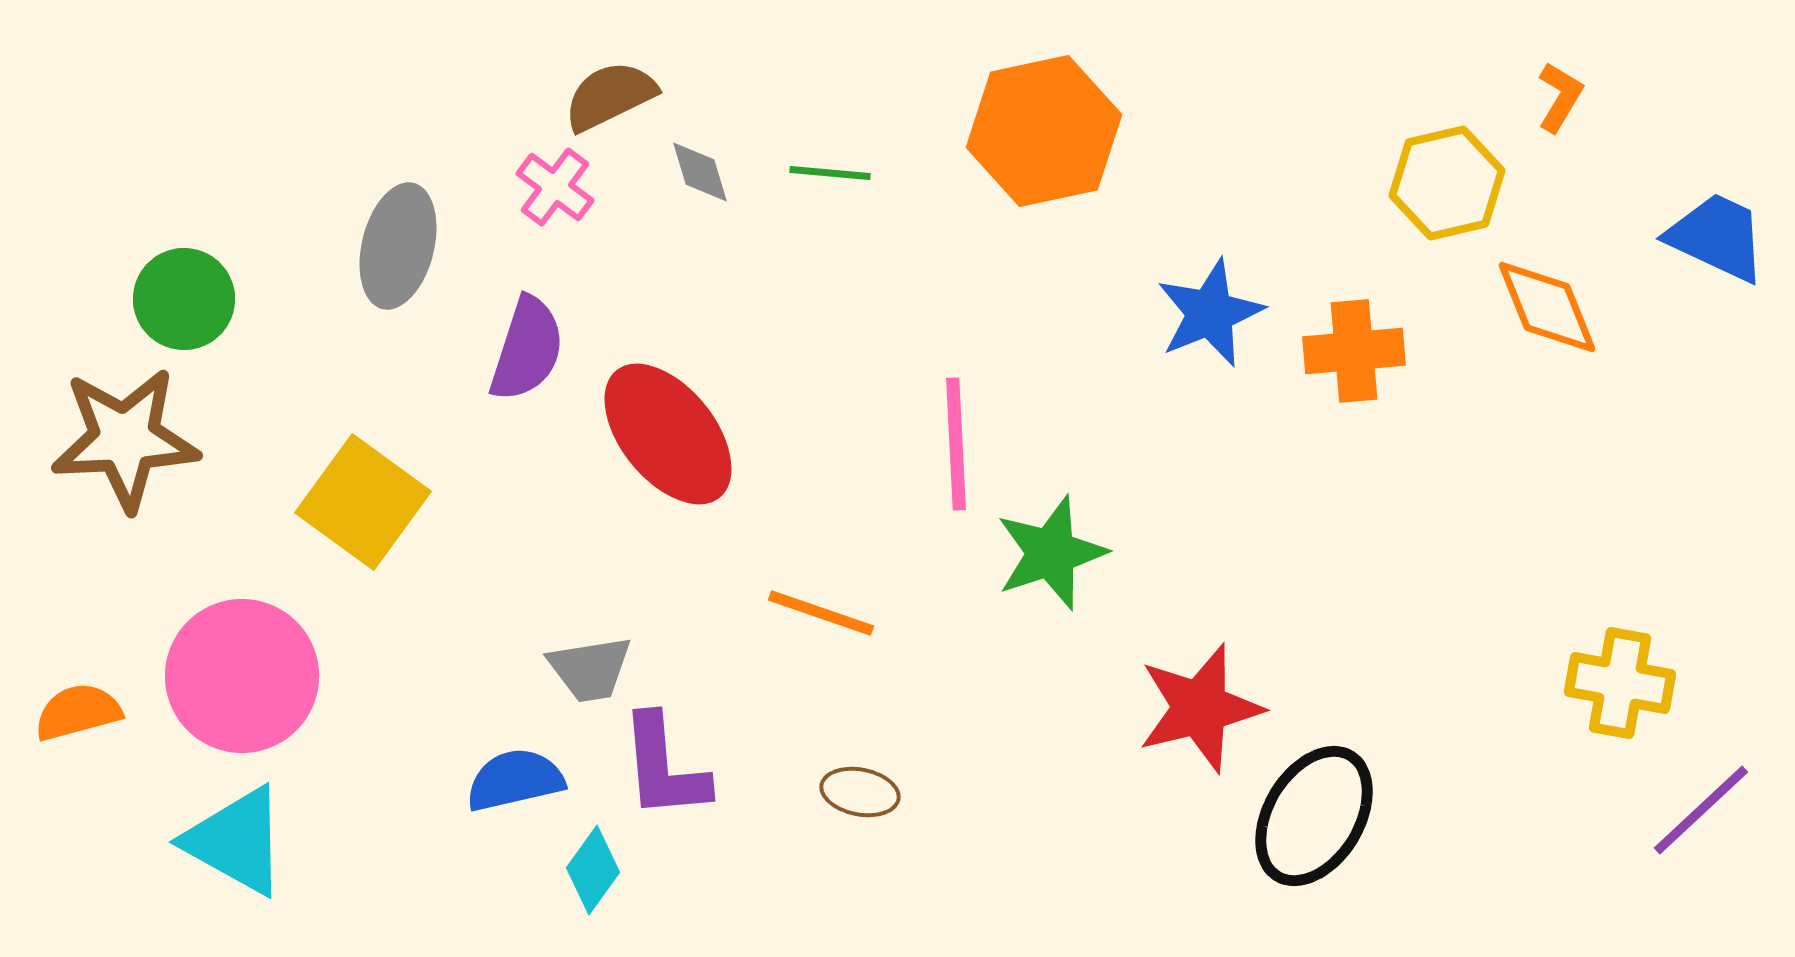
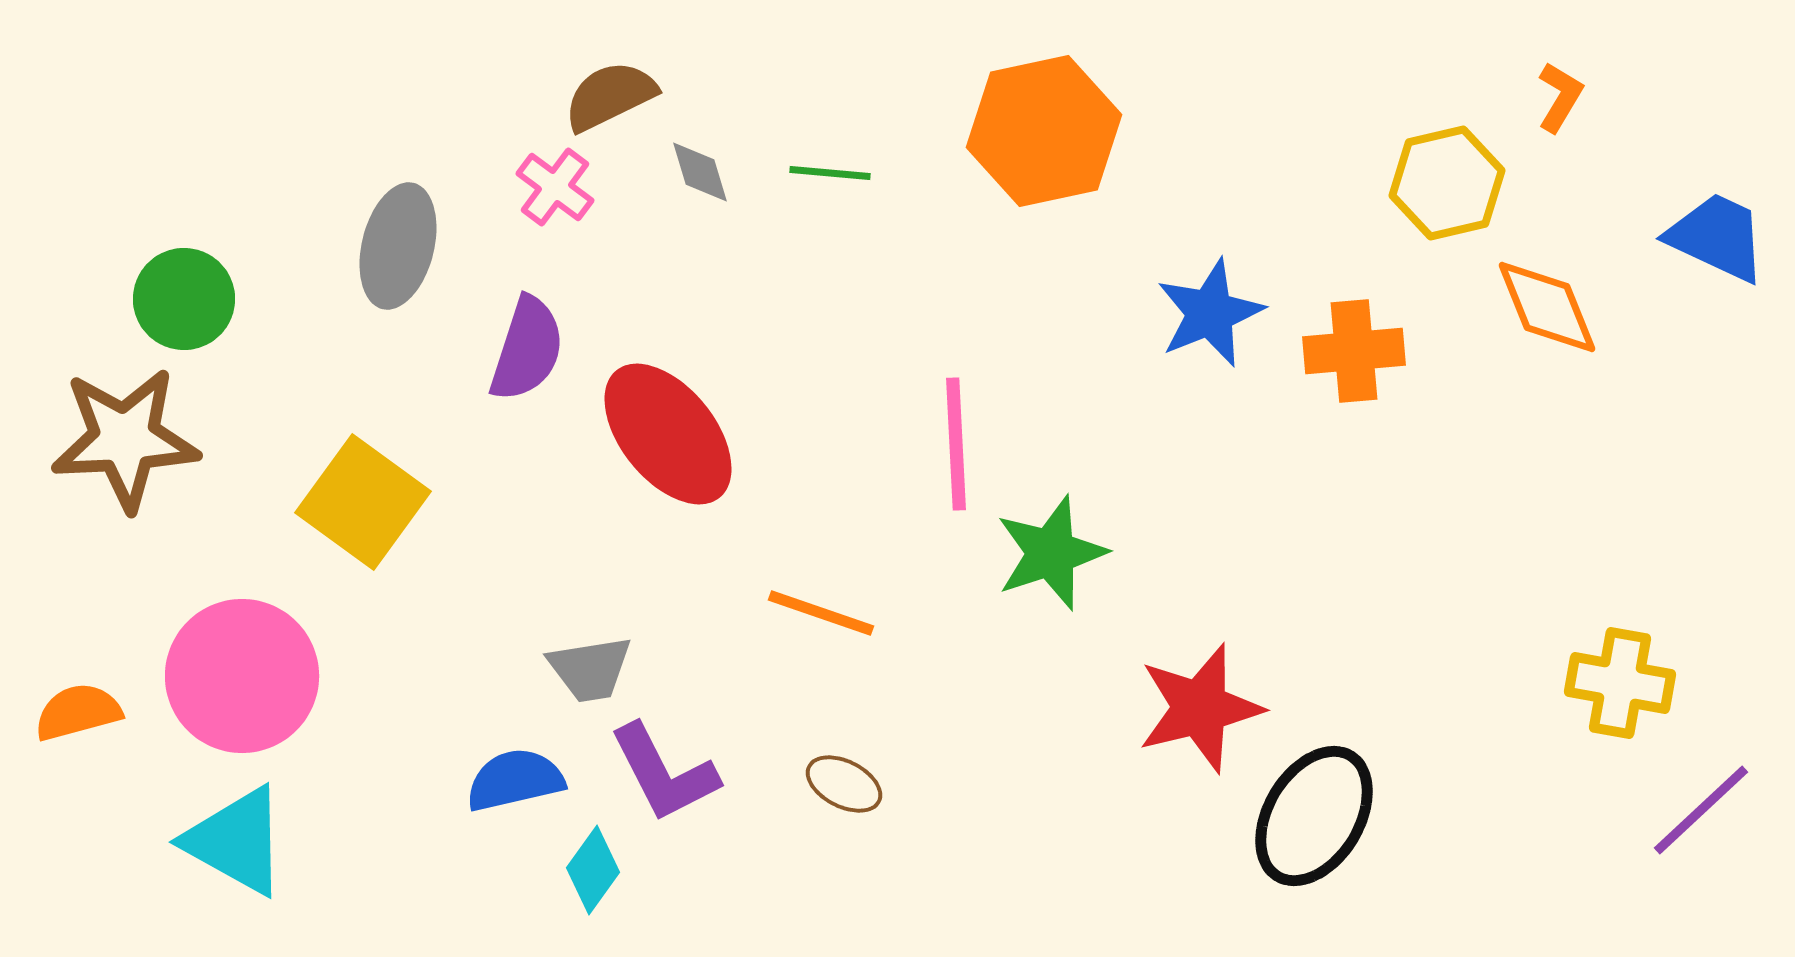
purple L-shape: moved 6 px down; rotated 22 degrees counterclockwise
brown ellipse: moved 16 px left, 8 px up; rotated 16 degrees clockwise
